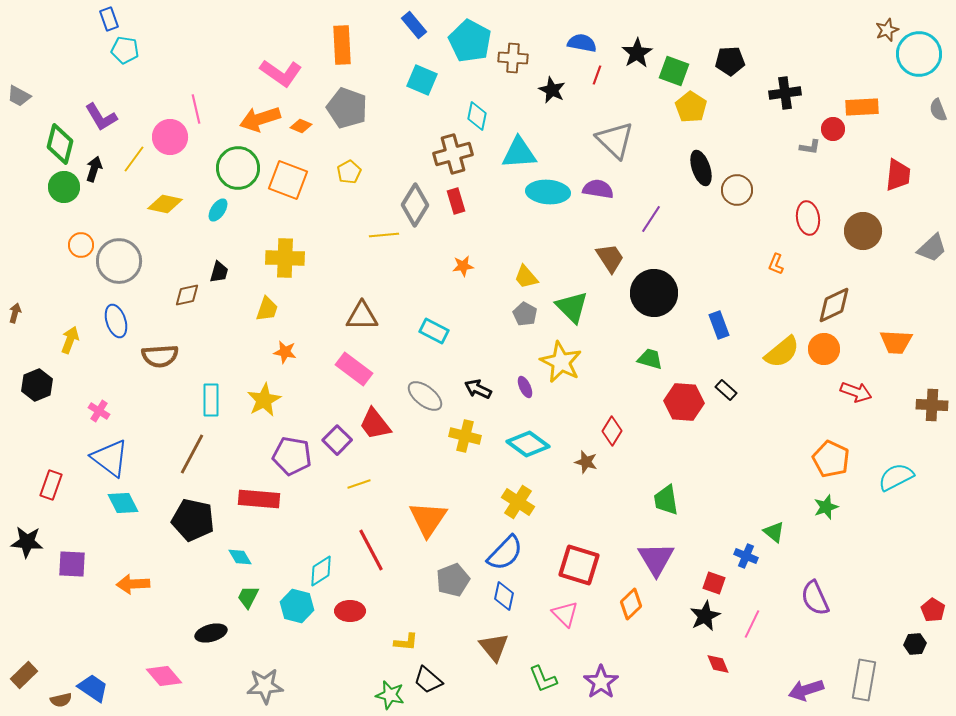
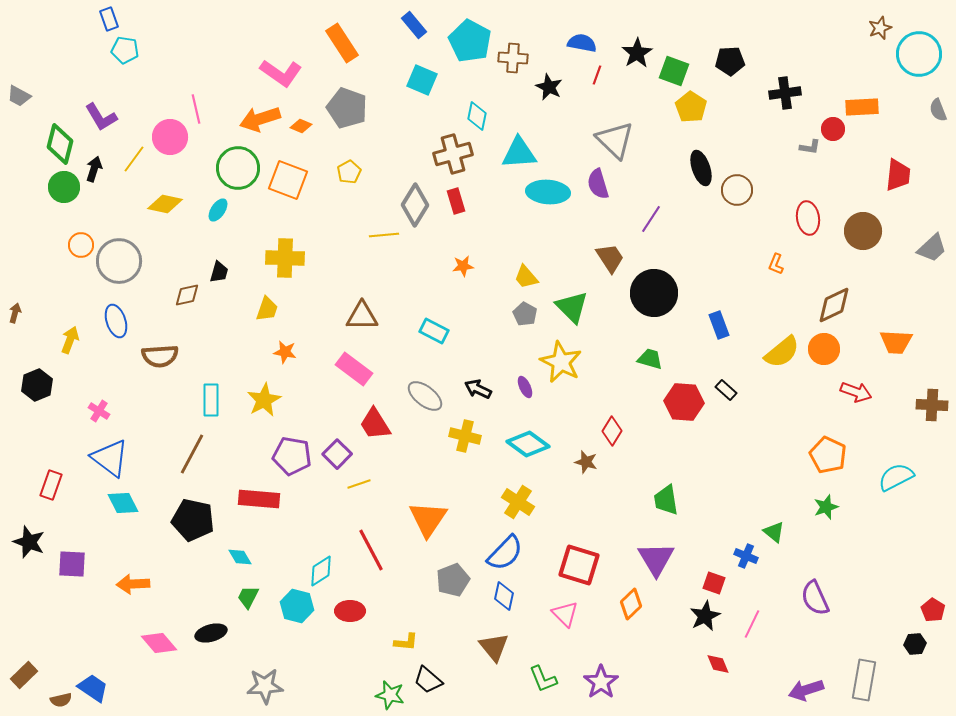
brown star at (887, 30): moved 7 px left, 2 px up
orange rectangle at (342, 45): moved 2 px up; rotated 30 degrees counterclockwise
black star at (552, 90): moved 3 px left, 3 px up
purple semicircle at (598, 189): moved 5 px up; rotated 116 degrees counterclockwise
red trapezoid at (375, 424): rotated 6 degrees clockwise
purple square at (337, 440): moved 14 px down
orange pentagon at (831, 459): moved 3 px left, 4 px up
black star at (27, 542): moved 2 px right; rotated 16 degrees clockwise
pink diamond at (164, 676): moved 5 px left, 33 px up
